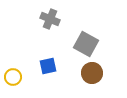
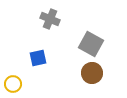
gray square: moved 5 px right
blue square: moved 10 px left, 8 px up
yellow circle: moved 7 px down
